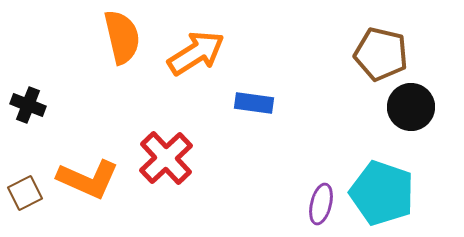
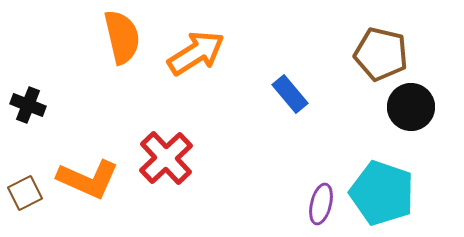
blue rectangle: moved 36 px right, 9 px up; rotated 42 degrees clockwise
